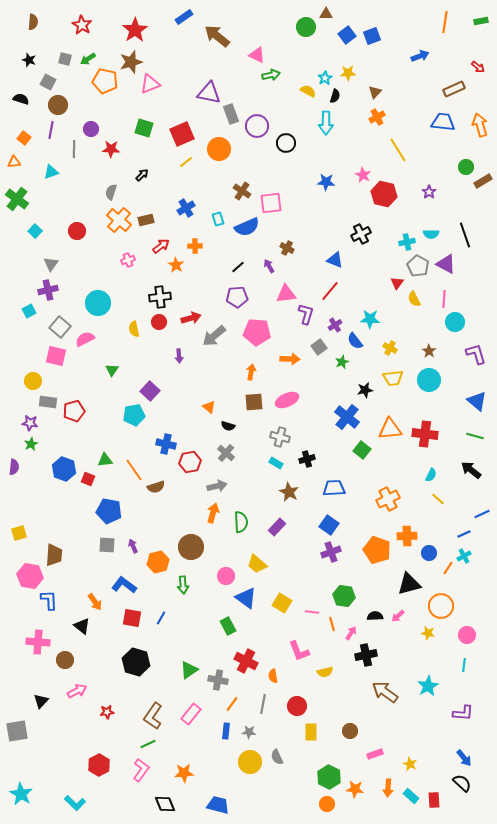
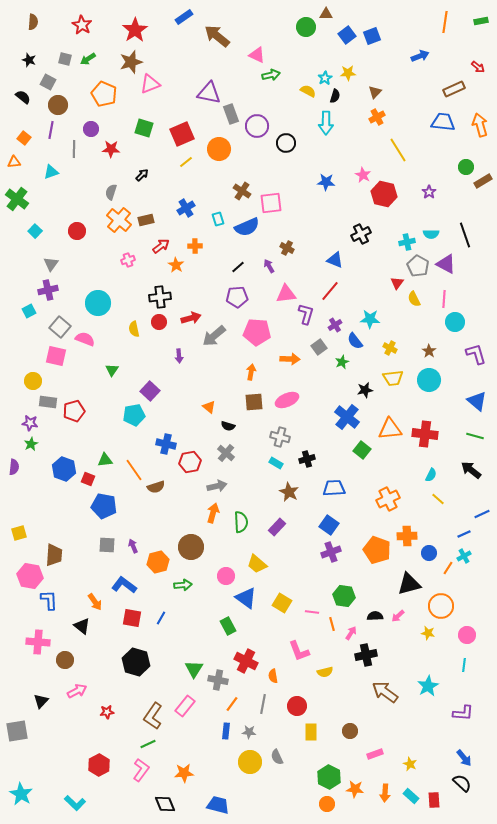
orange pentagon at (105, 81): moved 1 px left, 13 px down; rotated 10 degrees clockwise
black semicircle at (21, 99): moved 2 px right, 2 px up; rotated 21 degrees clockwise
pink semicircle at (85, 339): rotated 48 degrees clockwise
blue pentagon at (109, 511): moved 5 px left, 5 px up
green arrow at (183, 585): rotated 90 degrees counterclockwise
green triangle at (189, 670): moved 5 px right, 1 px up; rotated 24 degrees counterclockwise
pink rectangle at (191, 714): moved 6 px left, 8 px up
orange arrow at (388, 788): moved 3 px left, 5 px down
